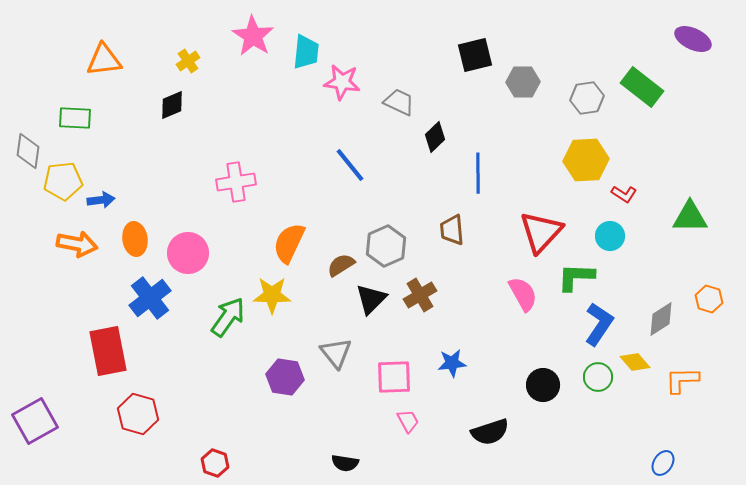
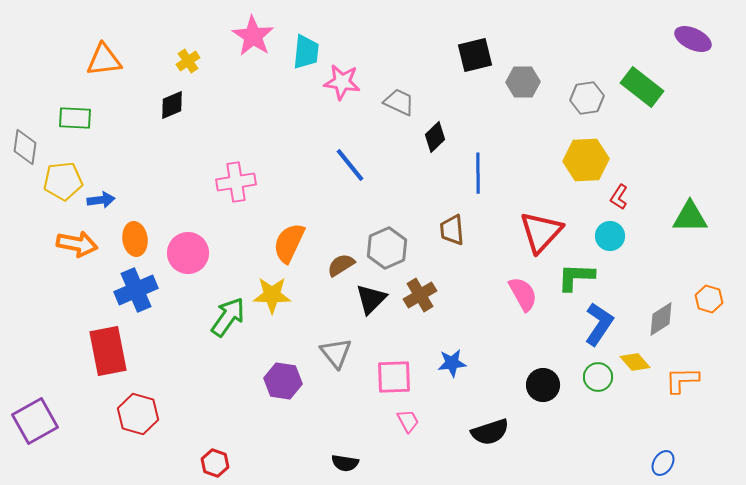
gray diamond at (28, 151): moved 3 px left, 4 px up
red L-shape at (624, 194): moved 5 px left, 3 px down; rotated 90 degrees clockwise
gray hexagon at (386, 246): moved 1 px right, 2 px down
blue cross at (150, 298): moved 14 px left, 8 px up; rotated 15 degrees clockwise
purple hexagon at (285, 377): moved 2 px left, 4 px down
